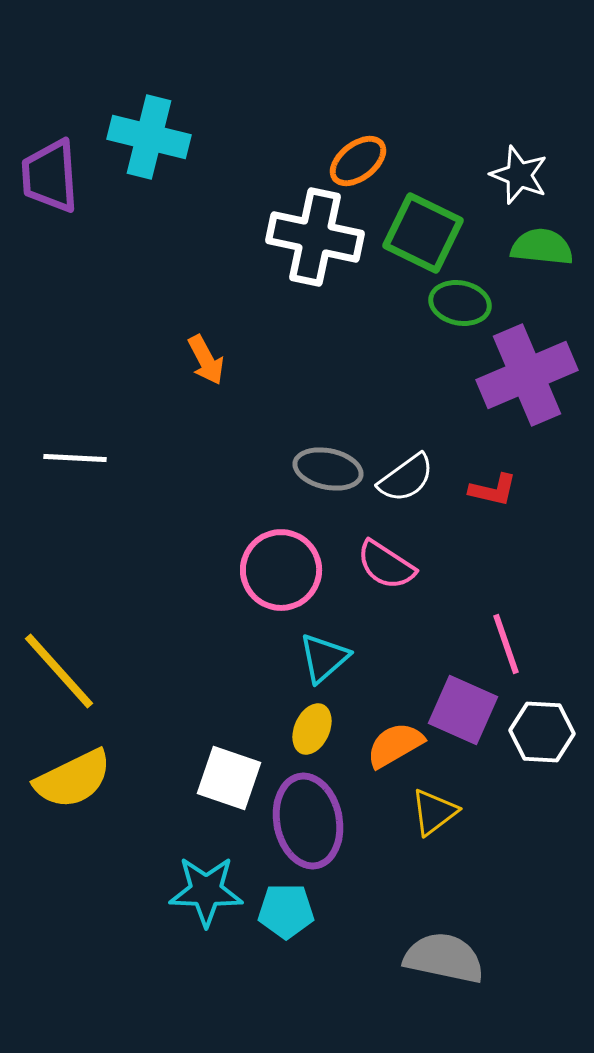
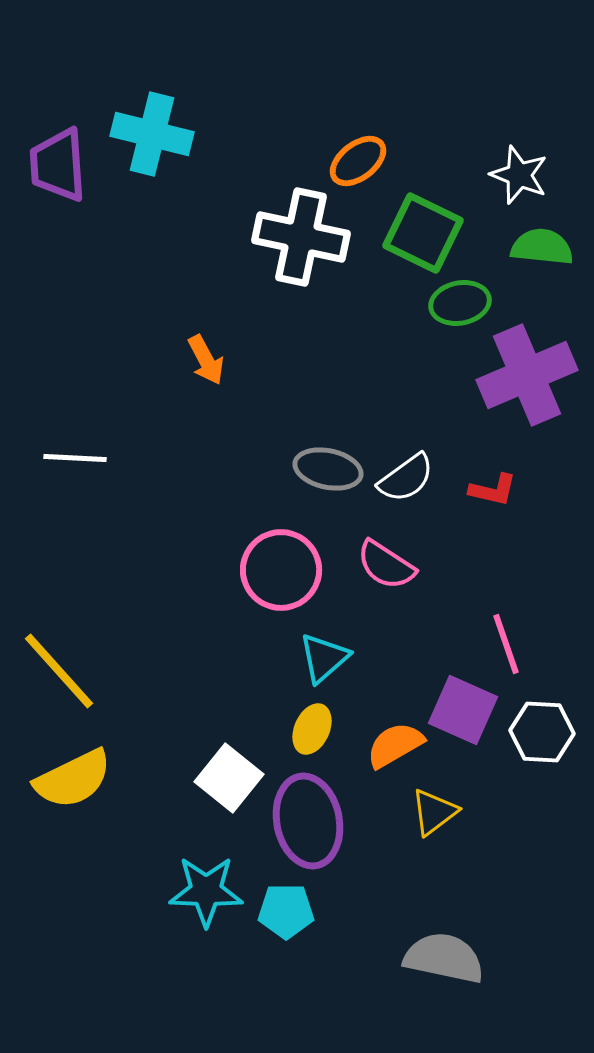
cyan cross: moved 3 px right, 3 px up
purple trapezoid: moved 8 px right, 11 px up
white cross: moved 14 px left
green ellipse: rotated 22 degrees counterclockwise
white square: rotated 20 degrees clockwise
